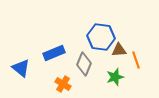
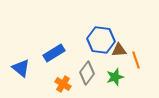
blue hexagon: moved 3 px down
blue rectangle: rotated 10 degrees counterclockwise
gray diamond: moved 3 px right, 9 px down; rotated 15 degrees clockwise
